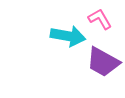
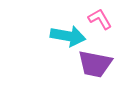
purple trapezoid: moved 8 px left, 2 px down; rotated 18 degrees counterclockwise
